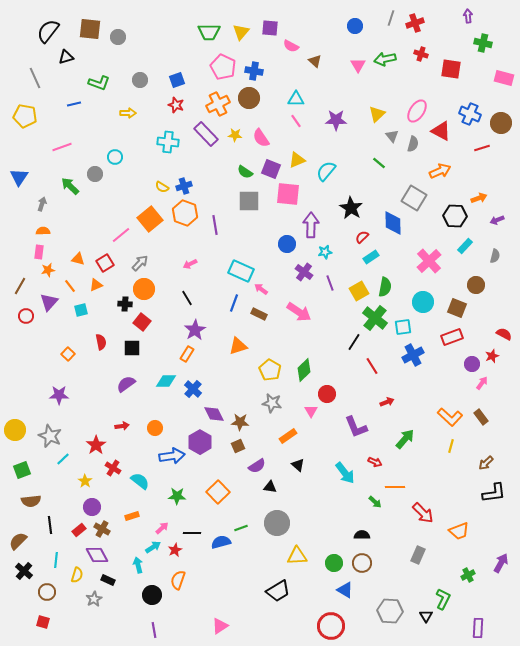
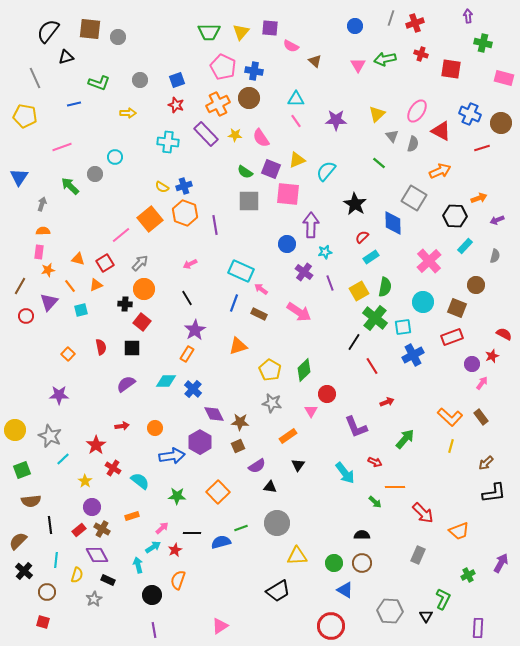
black star at (351, 208): moved 4 px right, 4 px up
red semicircle at (101, 342): moved 5 px down
black triangle at (298, 465): rotated 24 degrees clockwise
